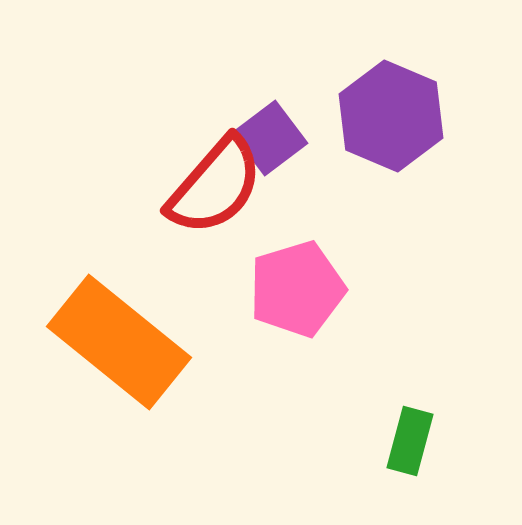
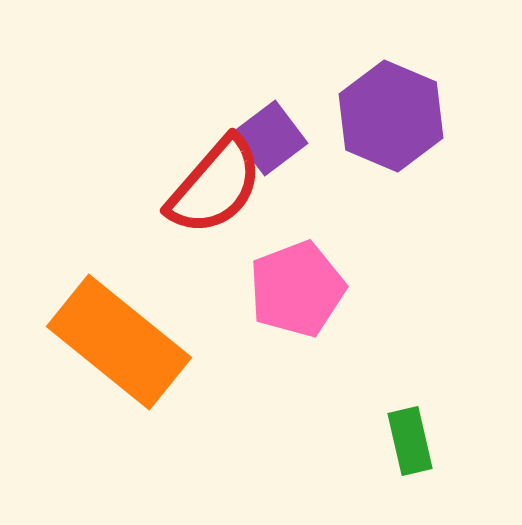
pink pentagon: rotated 4 degrees counterclockwise
green rectangle: rotated 28 degrees counterclockwise
